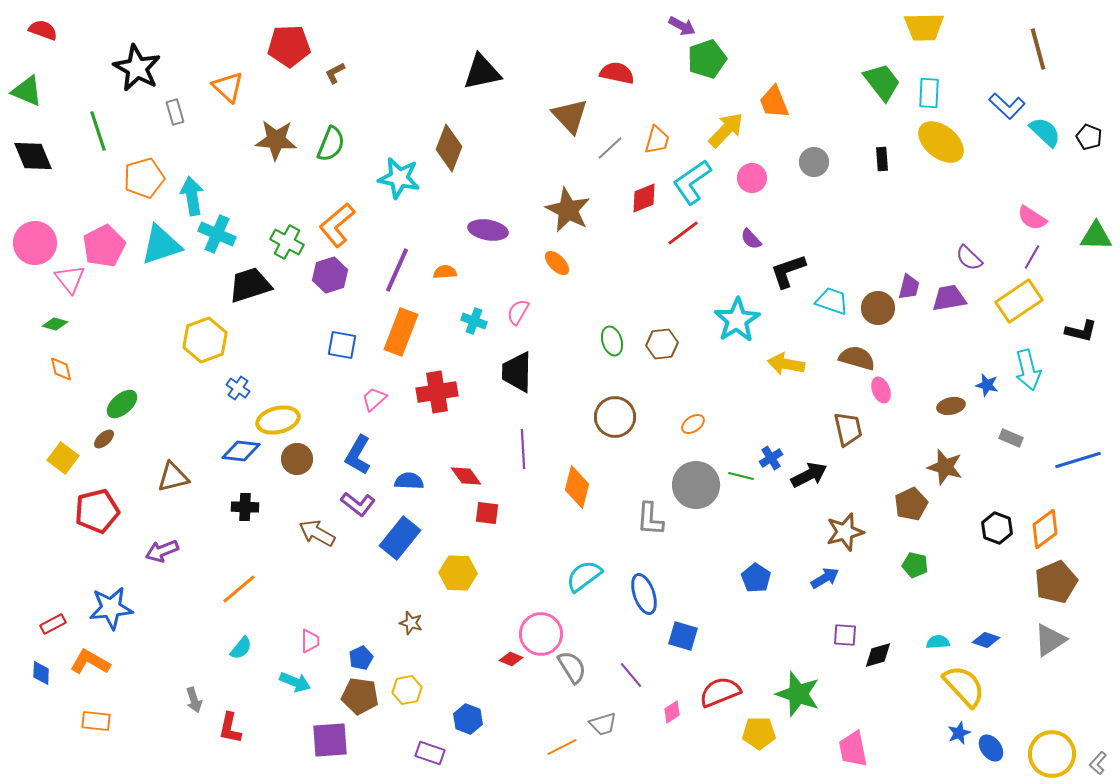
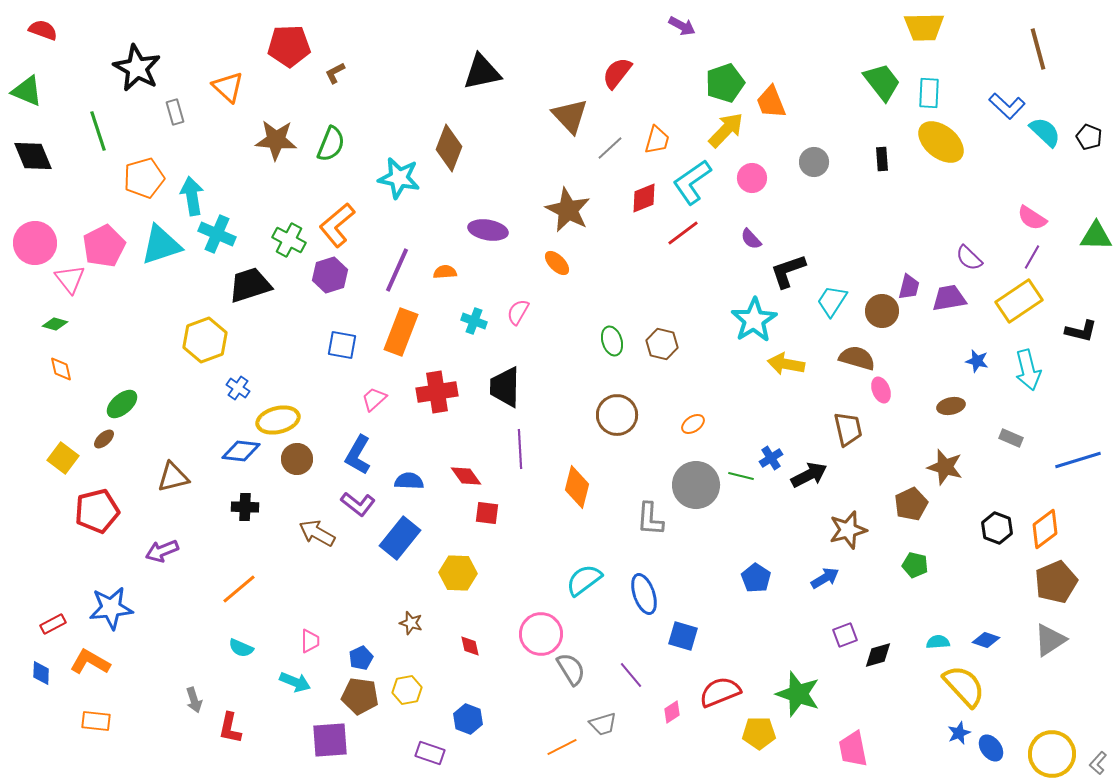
green pentagon at (707, 59): moved 18 px right, 24 px down
red semicircle at (617, 73): rotated 64 degrees counterclockwise
orange trapezoid at (774, 102): moved 3 px left
green cross at (287, 242): moved 2 px right, 2 px up
cyan trapezoid at (832, 301): rotated 76 degrees counterclockwise
brown circle at (878, 308): moved 4 px right, 3 px down
cyan star at (737, 320): moved 17 px right
brown hexagon at (662, 344): rotated 20 degrees clockwise
black trapezoid at (517, 372): moved 12 px left, 15 px down
blue star at (987, 385): moved 10 px left, 24 px up
brown circle at (615, 417): moved 2 px right, 2 px up
purple line at (523, 449): moved 3 px left
brown star at (845, 532): moved 3 px right, 2 px up
cyan semicircle at (584, 576): moved 4 px down
purple square at (845, 635): rotated 25 degrees counterclockwise
cyan semicircle at (241, 648): rotated 75 degrees clockwise
red diamond at (511, 659): moved 41 px left, 13 px up; rotated 55 degrees clockwise
gray semicircle at (572, 667): moved 1 px left, 2 px down
